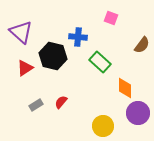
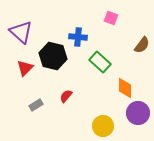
red triangle: rotated 12 degrees counterclockwise
red semicircle: moved 5 px right, 6 px up
